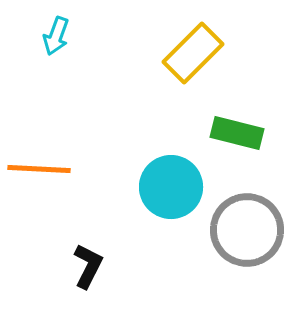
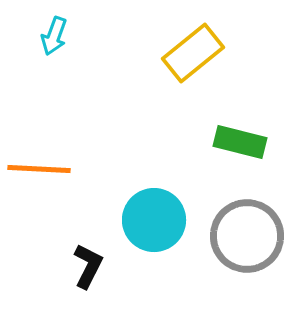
cyan arrow: moved 2 px left
yellow rectangle: rotated 6 degrees clockwise
green rectangle: moved 3 px right, 9 px down
cyan circle: moved 17 px left, 33 px down
gray circle: moved 6 px down
